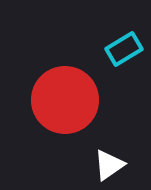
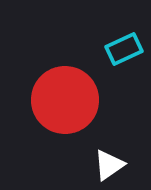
cyan rectangle: rotated 6 degrees clockwise
